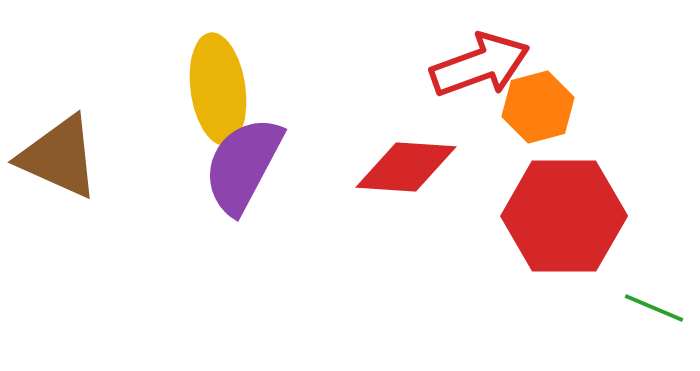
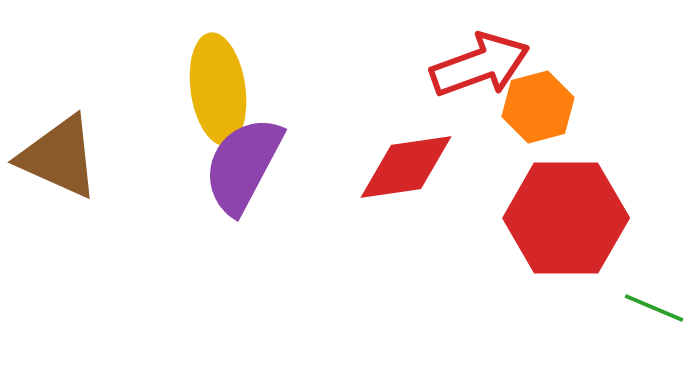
red diamond: rotated 12 degrees counterclockwise
red hexagon: moved 2 px right, 2 px down
